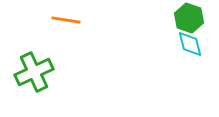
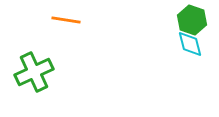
green hexagon: moved 3 px right, 2 px down
